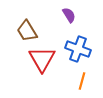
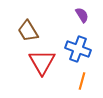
purple semicircle: moved 13 px right
brown trapezoid: moved 1 px right
red triangle: moved 3 px down
